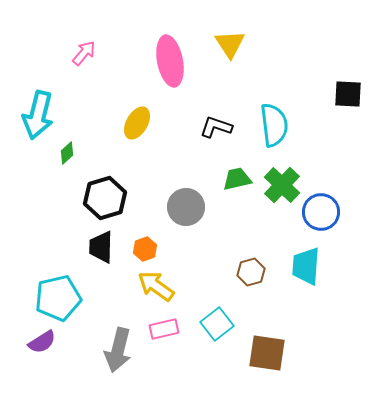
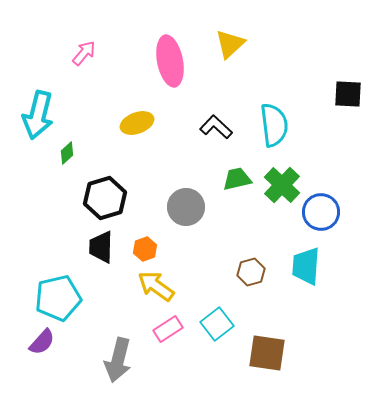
yellow triangle: rotated 20 degrees clockwise
yellow ellipse: rotated 40 degrees clockwise
black L-shape: rotated 24 degrees clockwise
pink rectangle: moved 4 px right; rotated 20 degrees counterclockwise
purple semicircle: rotated 16 degrees counterclockwise
gray arrow: moved 10 px down
